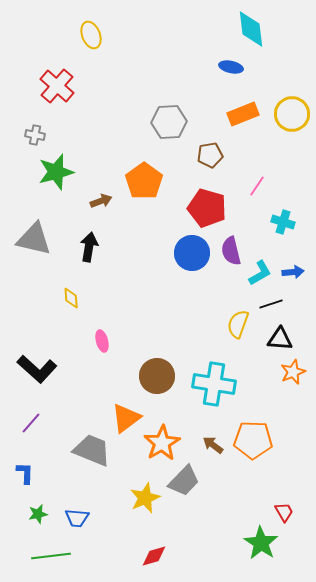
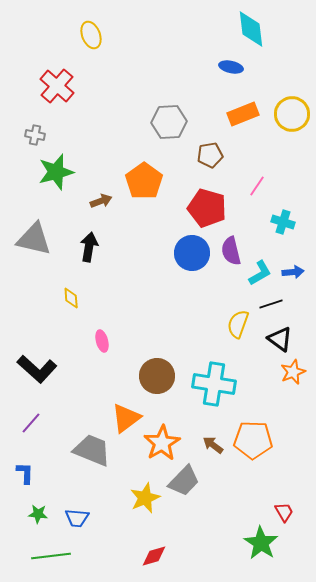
black triangle at (280, 339): rotated 32 degrees clockwise
green star at (38, 514): rotated 18 degrees clockwise
